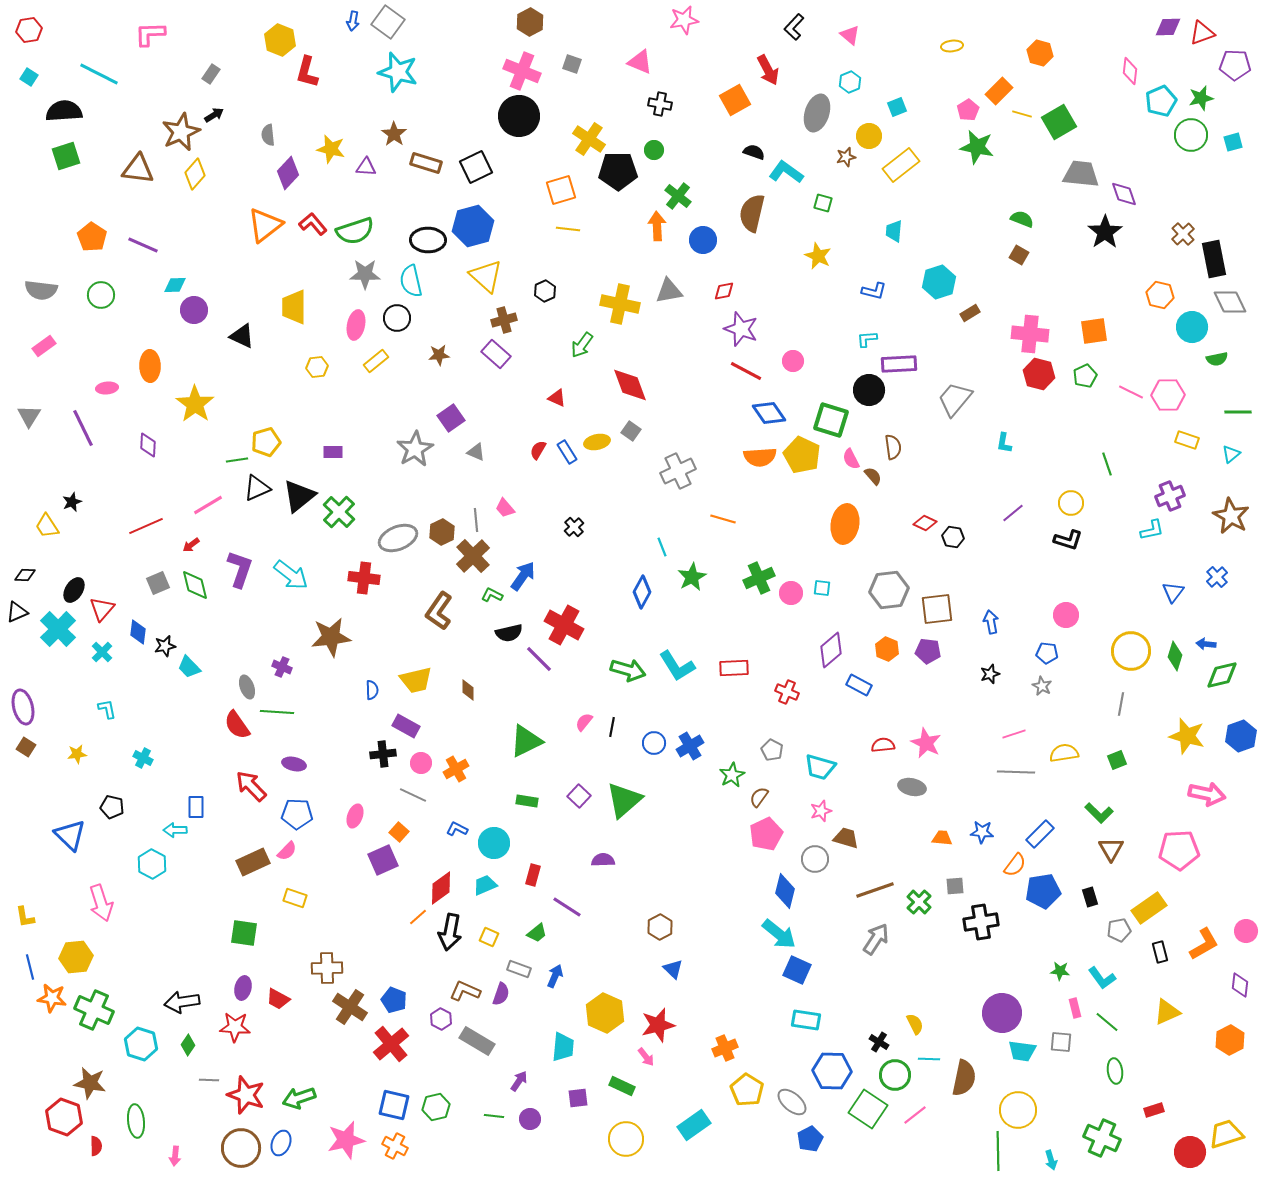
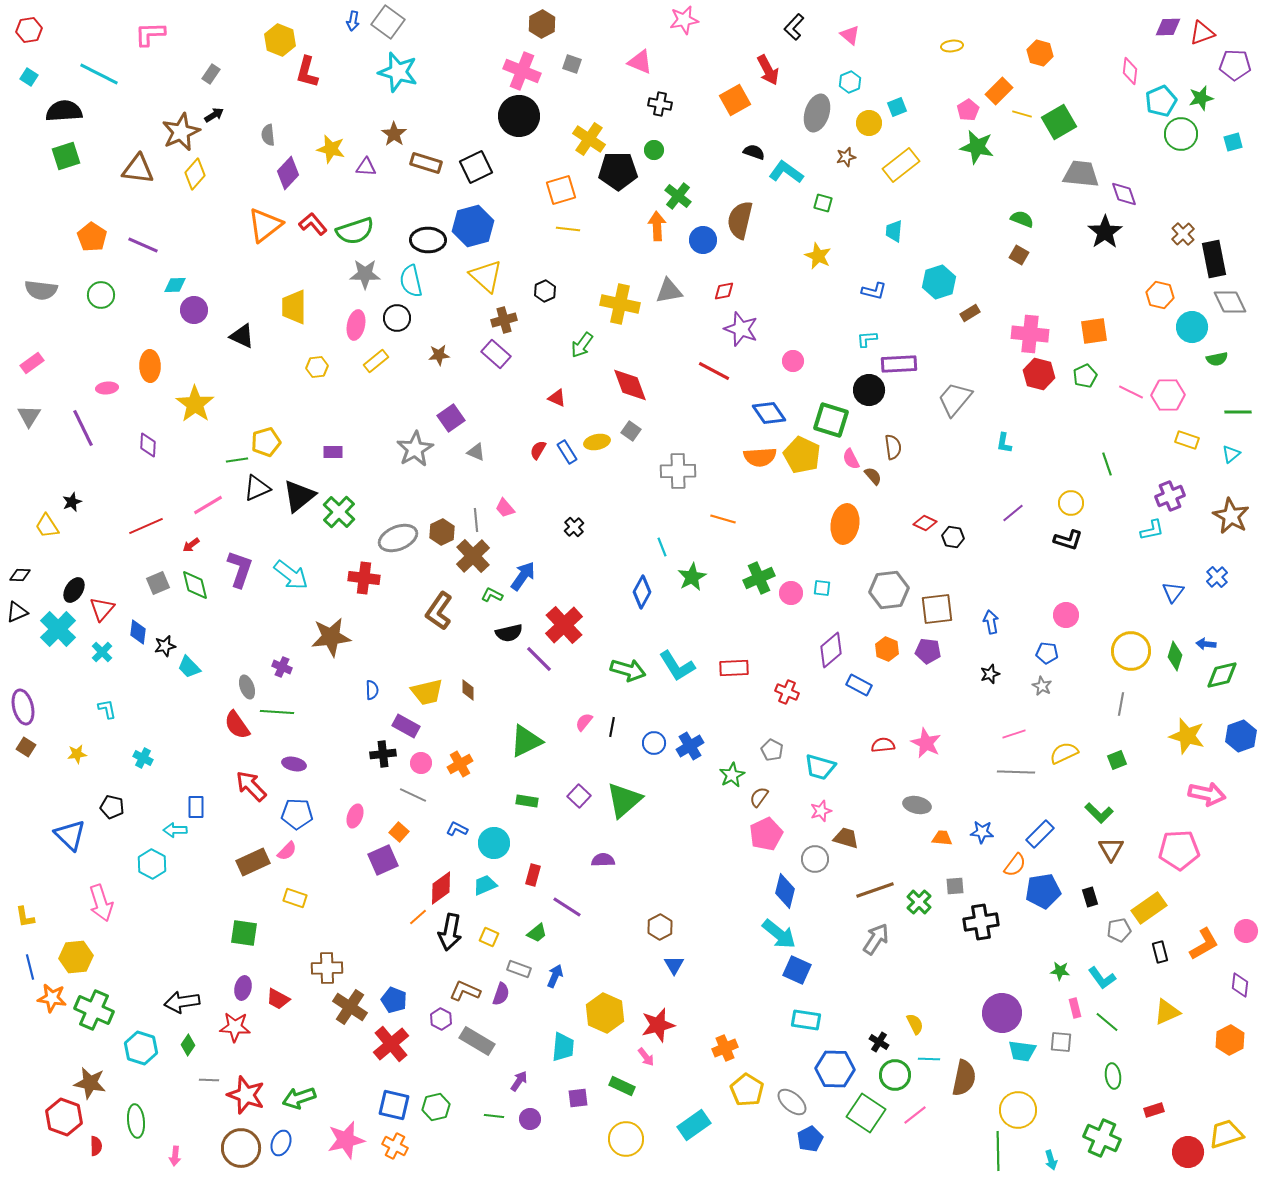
brown hexagon at (530, 22): moved 12 px right, 2 px down
green circle at (1191, 135): moved 10 px left, 1 px up
yellow circle at (869, 136): moved 13 px up
brown semicircle at (752, 213): moved 12 px left, 7 px down
pink rectangle at (44, 346): moved 12 px left, 17 px down
red line at (746, 371): moved 32 px left
gray cross at (678, 471): rotated 24 degrees clockwise
black diamond at (25, 575): moved 5 px left
red cross at (564, 625): rotated 18 degrees clockwise
yellow trapezoid at (416, 680): moved 11 px right, 12 px down
yellow semicircle at (1064, 753): rotated 16 degrees counterclockwise
orange cross at (456, 769): moved 4 px right, 5 px up
gray ellipse at (912, 787): moved 5 px right, 18 px down
blue triangle at (673, 969): moved 1 px right, 4 px up; rotated 15 degrees clockwise
cyan hexagon at (141, 1044): moved 4 px down
blue hexagon at (832, 1071): moved 3 px right, 2 px up
green ellipse at (1115, 1071): moved 2 px left, 5 px down
green square at (868, 1109): moved 2 px left, 4 px down
red circle at (1190, 1152): moved 2 px left
